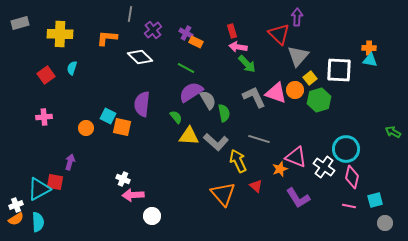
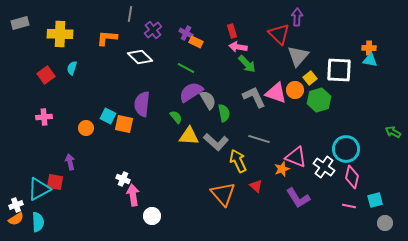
orange square at (122, 127): moved 2 px right, 3 px up
purple arrow at (70, 162): rotated 28 degrees counterclockwise
orange star at (280, 169): moved 2 px right
pink arrow at (133, 195): rotated 85 degrees clockwise
